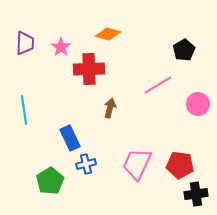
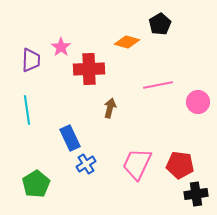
orange diamond: moved 19 px right, 8 px down
purple trapezoid: moved 6 px right, 17 px down
black pentagon: moved 24 px left, 26 px up
pink line: rotated 20 degrees clockwise
pink circle: moved 2 px up
cyan line: moved 3 px right
blue cross: rotated 18 degrees counterclockwise
green pentagon: moved 14 px left, 3 px down
